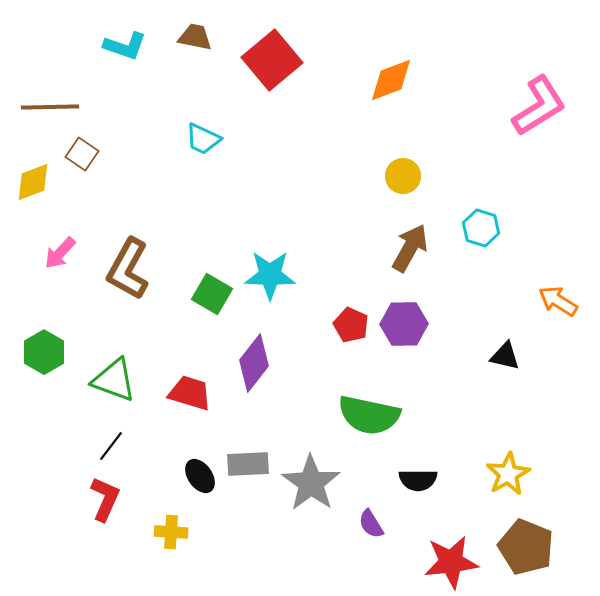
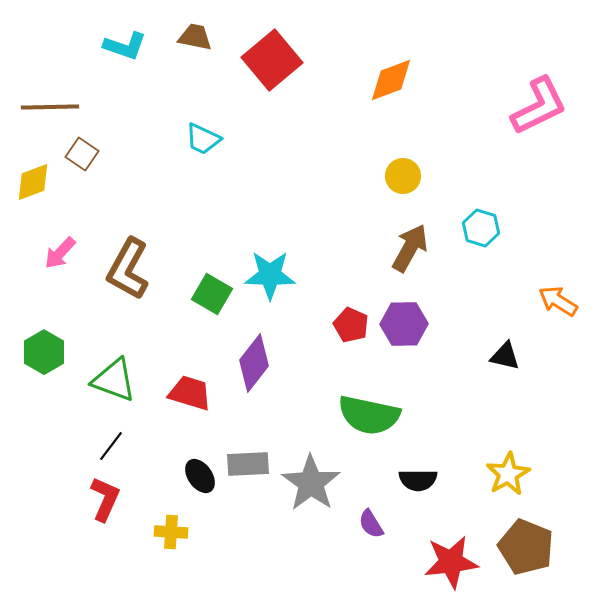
pink L-shape: rotated 6 degrees clockwise
